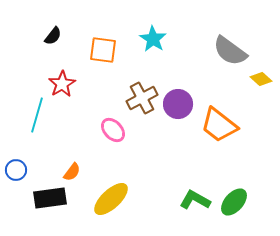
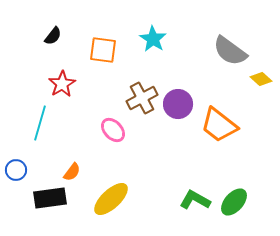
cyan line: moved 3 px right, 8 px down
